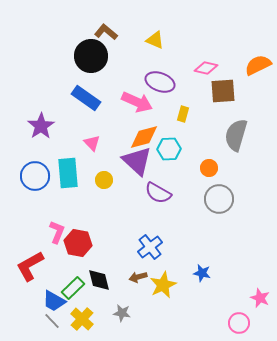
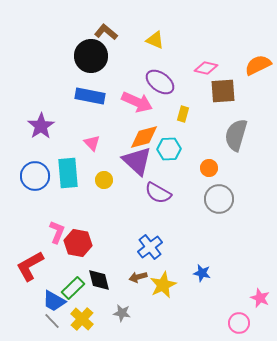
purple ellipse: rotated 16 degrees clockwise
blue rectangle: moved 4 px right, 2 px up; rotated 24 degrees counterclockwise
